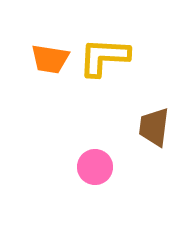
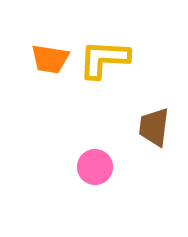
yellow L-shape: moved 2 px down
